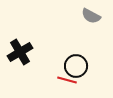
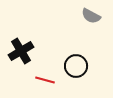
black cross: moved 1 px right, 1 px up
red line: moved 22 px left
